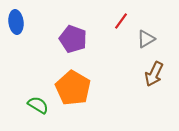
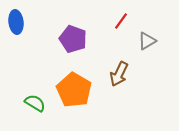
gray triangle: moved 1 px right, 2 px down
brown arrow: moved 35 px left
orange pentagon: moved 1 px right, 2 px down
green semicircle: moved 3 px left, 2 px up
